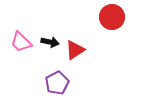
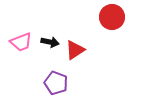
pink trapezoid: rotated 65 degrees counterclockwise
purple pentagon: moved 1 px left; rotated 25 degrees counterclockwise
